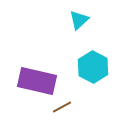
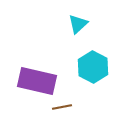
cyan triangle: moved 1 px left, 4 px down
brown line: rotated 18 degrees clockwise
